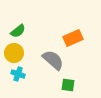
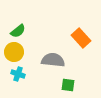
orange rectangle: moved 8 px right; rotated 72 degrees clockwise
yellow circle: moved 1 px up
gray semicircle: rotated 35 degrees counterclockwise
